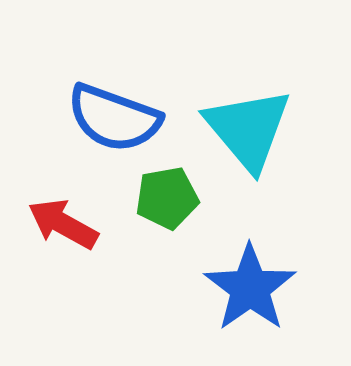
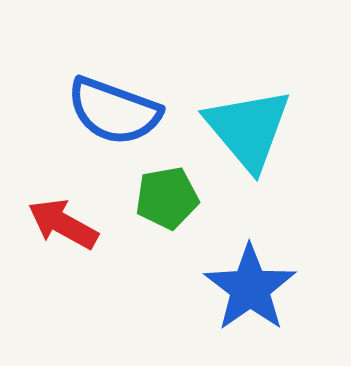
blue semicircle: moved 7 px up
